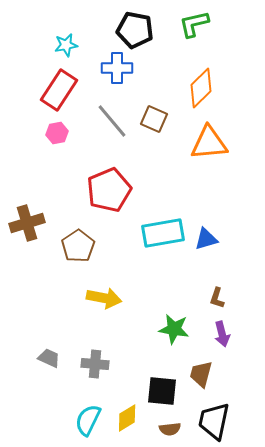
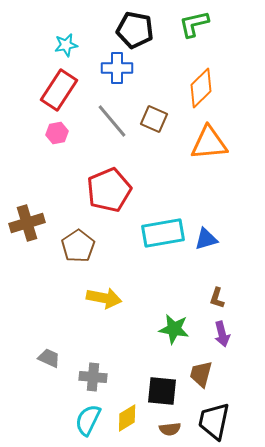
gray cross: moved 2 px left, 13 px down
